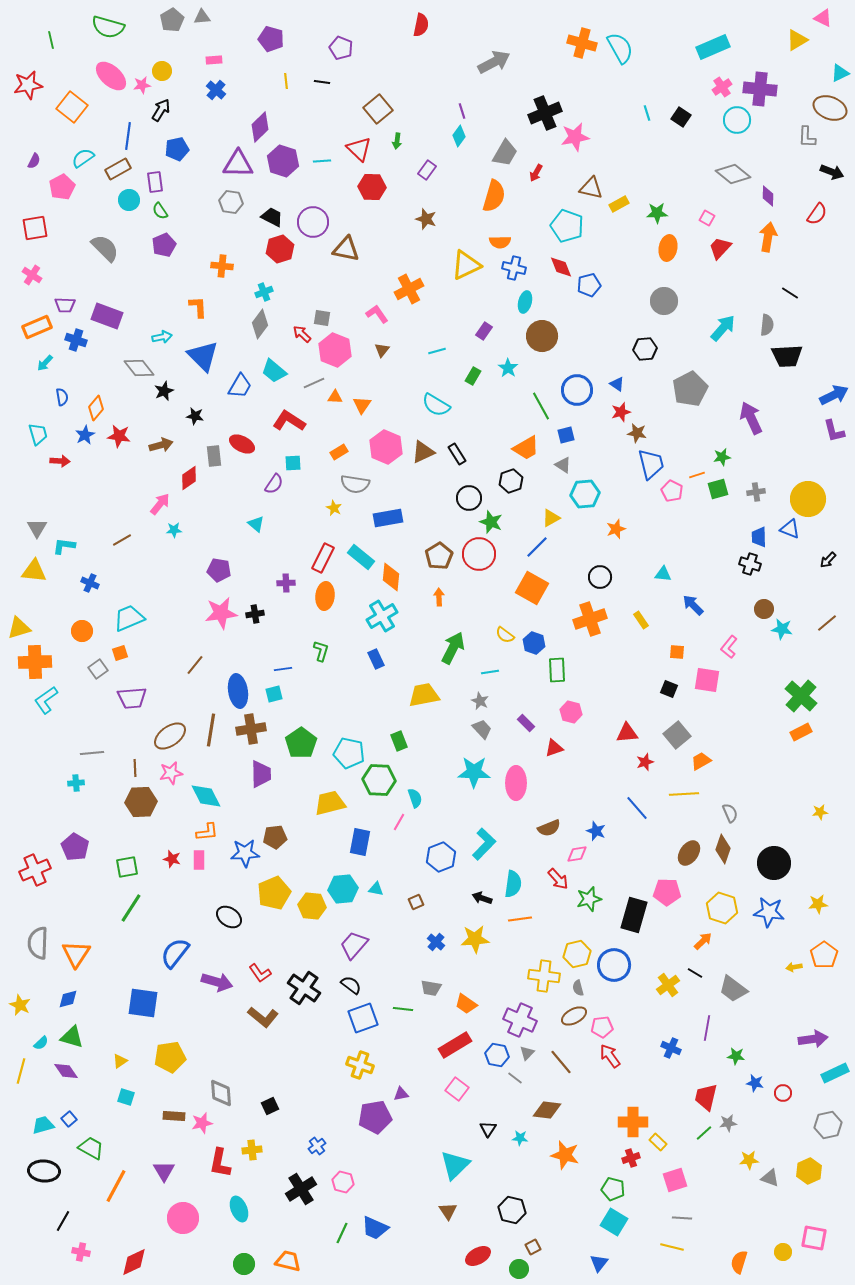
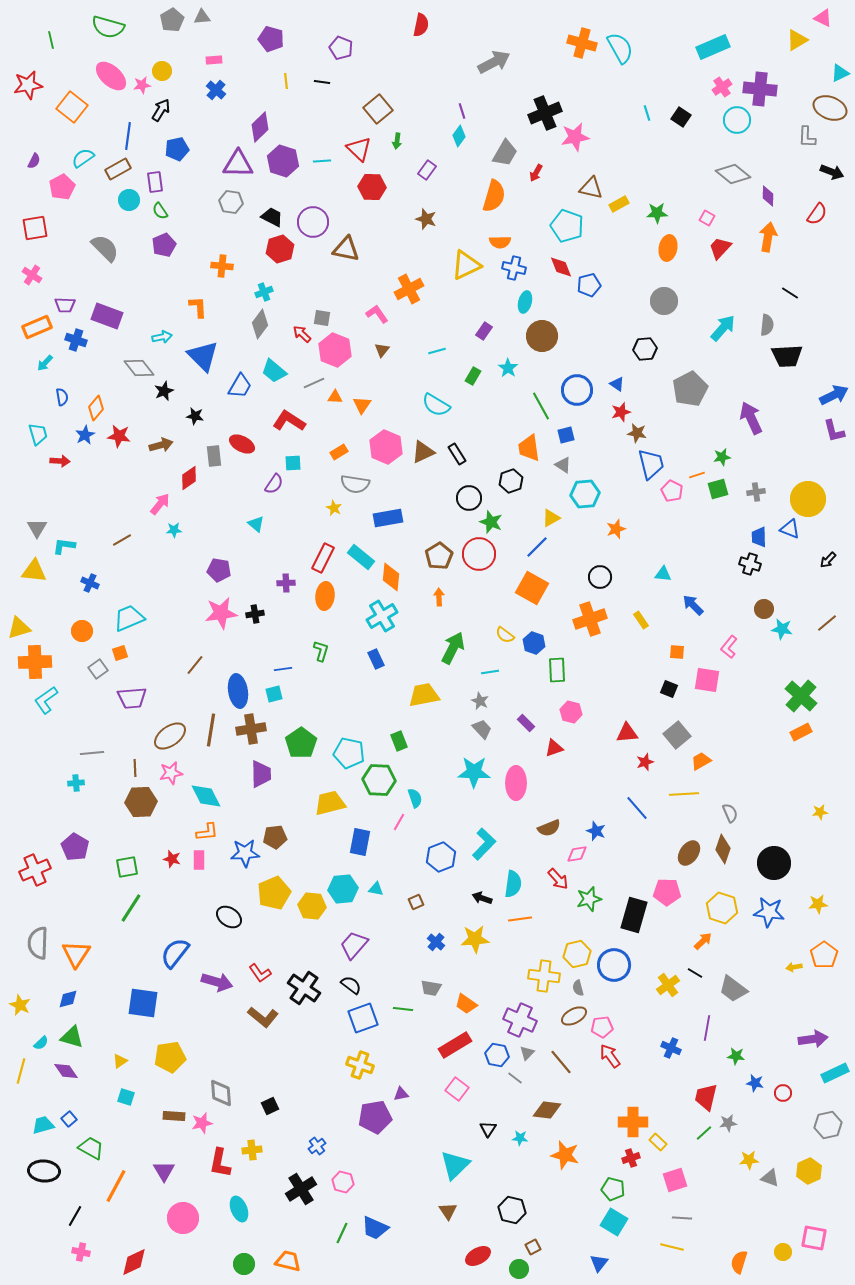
orange trapezoid at (526, 448): moved 3 px right; rotated 112 degrees clockwise
black line at (63, 1221): moved 12 px right, 5 px up
